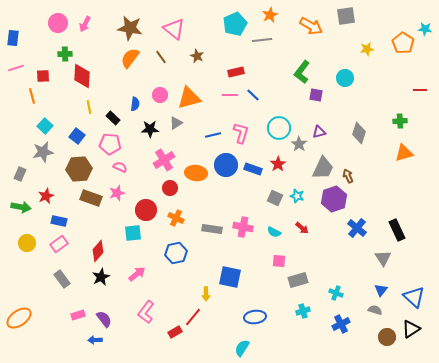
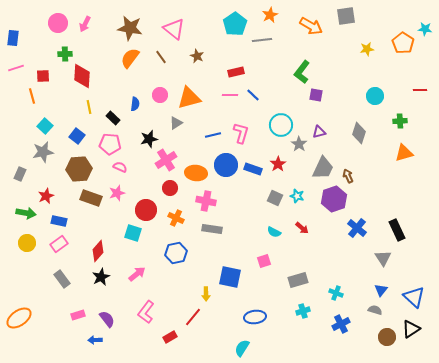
cyan pentagon at (235, 24): rotated 10 degrees counterclockwise
cyan circle at (345, 78): moved 30 px right, 18 px down
cyan circle at (279, 128): moved 2 px right, 3 px up
black star at (150, 129): moved 1 px left, 10 px down; rotated 12 degrees counterclockwise
pink cross at (164, 160): moved 2 px right
green arrow at (21, 207): moved 5 px right, 6 px down
pink cross at (243, 227): moved 37 px left, 26 px up
cyan square at (133, 233): rotated 24 degrees clockwise
pink square at (279, 261): moved 15 px left; rotated 24 degrees counterclockwise
purple semicircle at (104, 319): moved 3 px right
red rectangle at (175, 332): moved 5 px left, 5 px down
